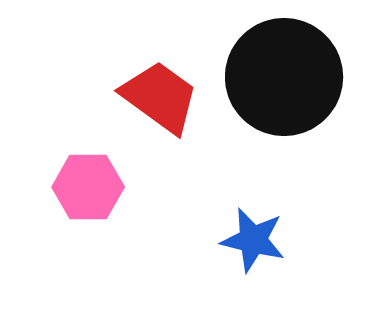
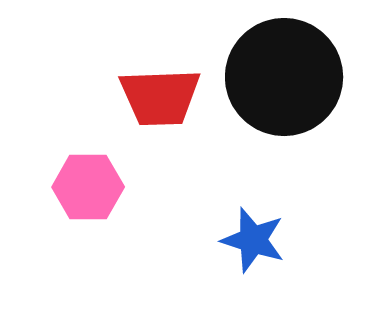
red trapezoid: rotated 142 degrees clockwise
blue star: rotated 4 degrees clockwise
